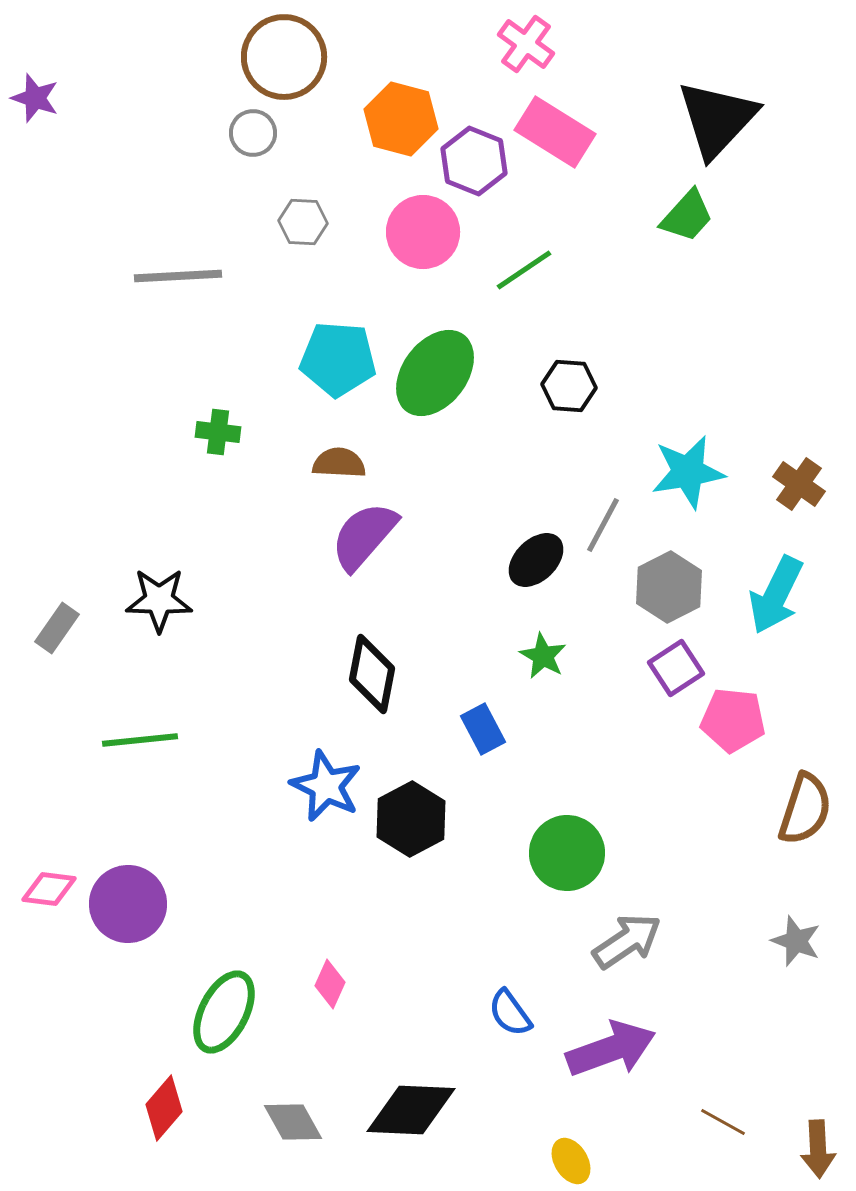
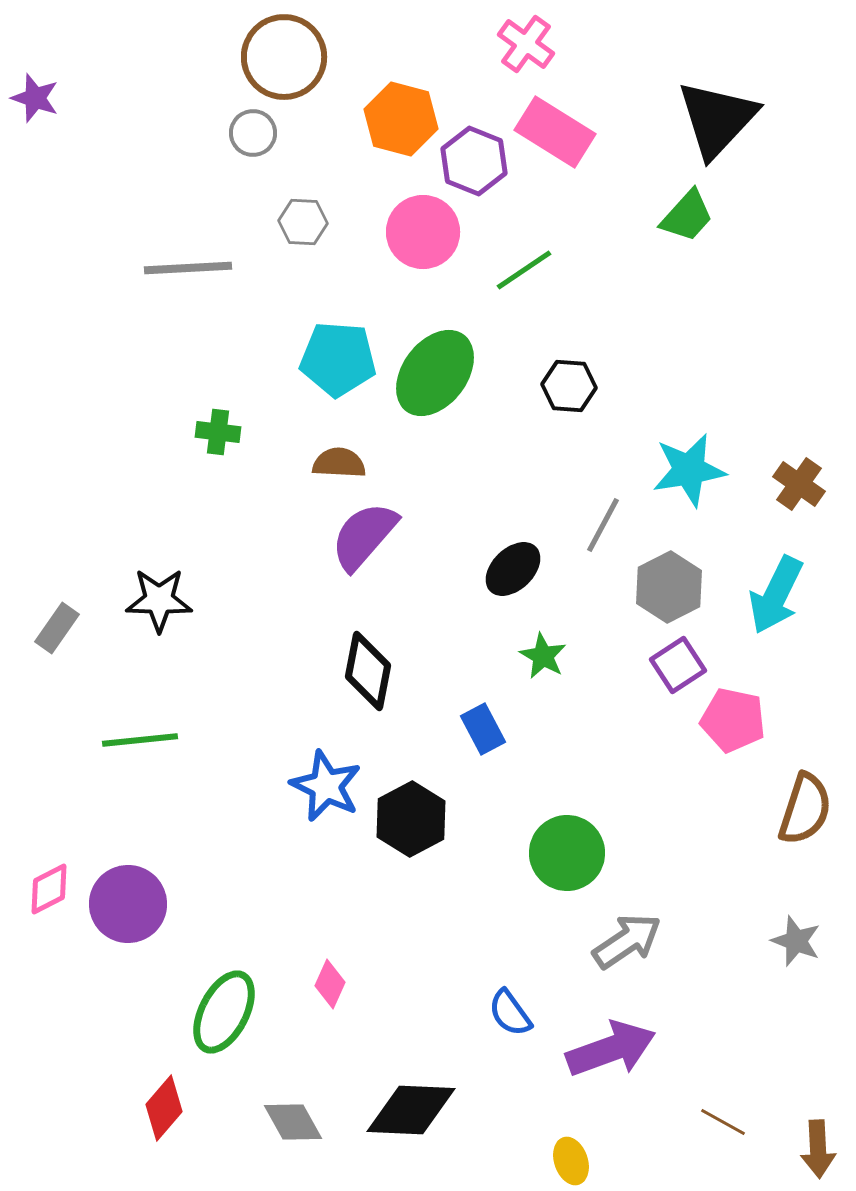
gray line at (178, 276): moved 10 px right, 8 px up
cyan star at (688, 472): moved 1 px right, 2 px up
black ellipse at (536, 560): moved 23 px left, 9 px down
purple square at (676, 668): moved 2 px right, 3 px up
black diamond at (372, 674): moved 4 px left, 3 px up
pink pentagon at (733, 720): rotated 6 degrees clockwise
pink diamond at (49, 889): rotated 34 degrees counterclockwise
yellow ellipse at (571, 1161): rotated 12 degrees clockwise
